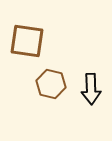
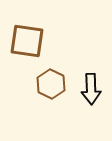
brown hexagon: rotated 12 degrees clockwise
